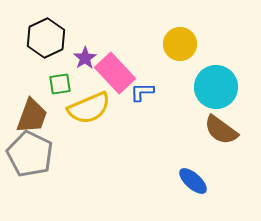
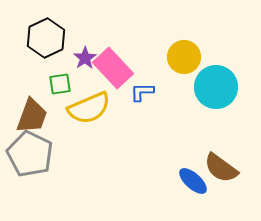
yellow circle: moved 4 px right, 13 px down
pink rectangle: moved 2 px left, 5 px up
brown semicircle: moved 38 px down
